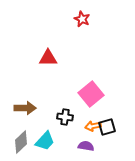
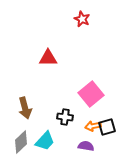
brown arrow: rotated 75 degrees clockwise
